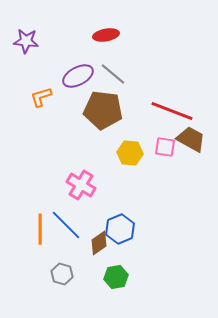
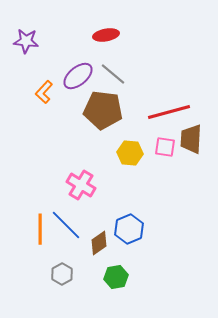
purple ellipse: rotated 12 degrees counterclockwise
orange L-shape: moved 3 px right, 5 px up; rotated 30 degrees counterclockwise
red line: moved 3 px left, 1 px down; rotated 36 degrees counterclockwise
brown trapezoid: rotated 116 degrees counterclockwise
blue hexagon: moved 9 px right
gray hexagon: rotated 15 degrees clockwise
